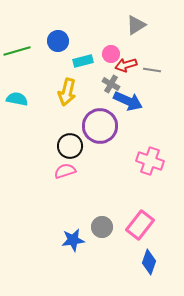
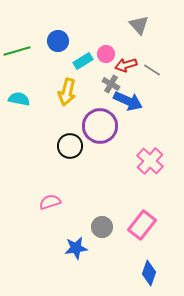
gray triangle: moved 3 px right; rotated 40 degrees counterclockwise
pink circle: moved 5 px left
cyan rectangle: rotated 18 degrees counterclockwise
gray line: rotated 24 degrees clockwise
cyan semicircle: moved 2 px right
pink cross: rotated 24 degrees clockwise
pink semicircle: moved 15 px left, 31 px down
pink rectangle: moved 2 px right
blue star: moved 3 px right, 8 px down
blue diamond: moved 11 px down
